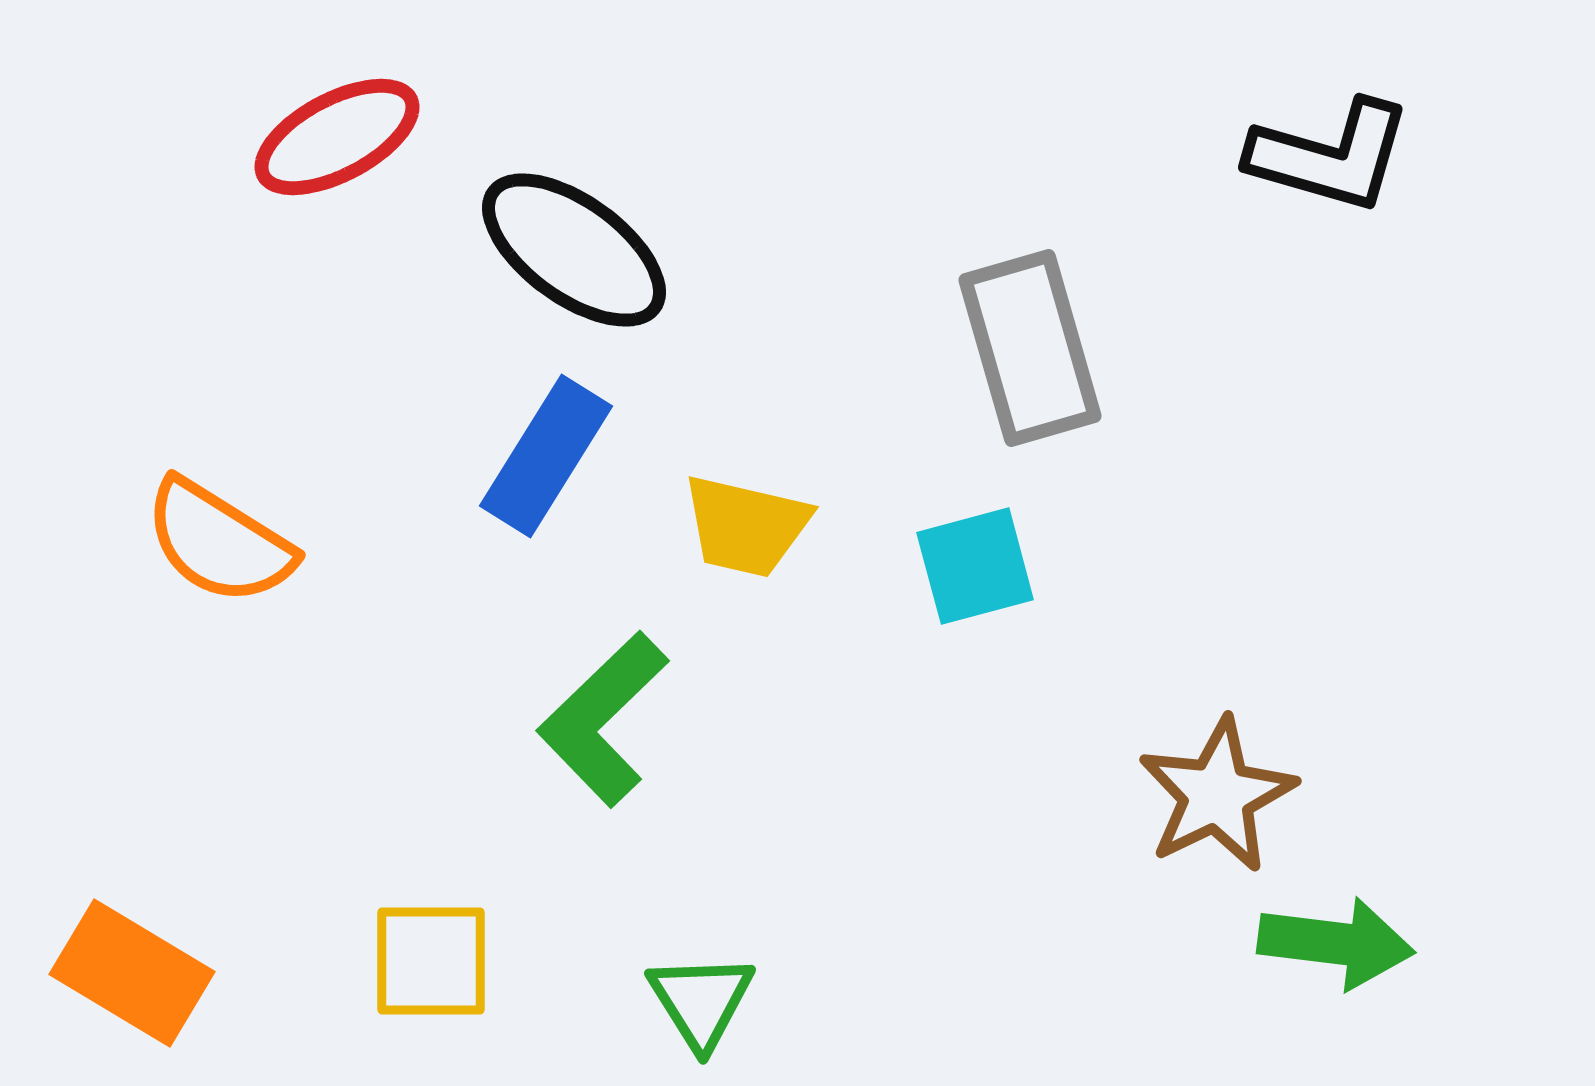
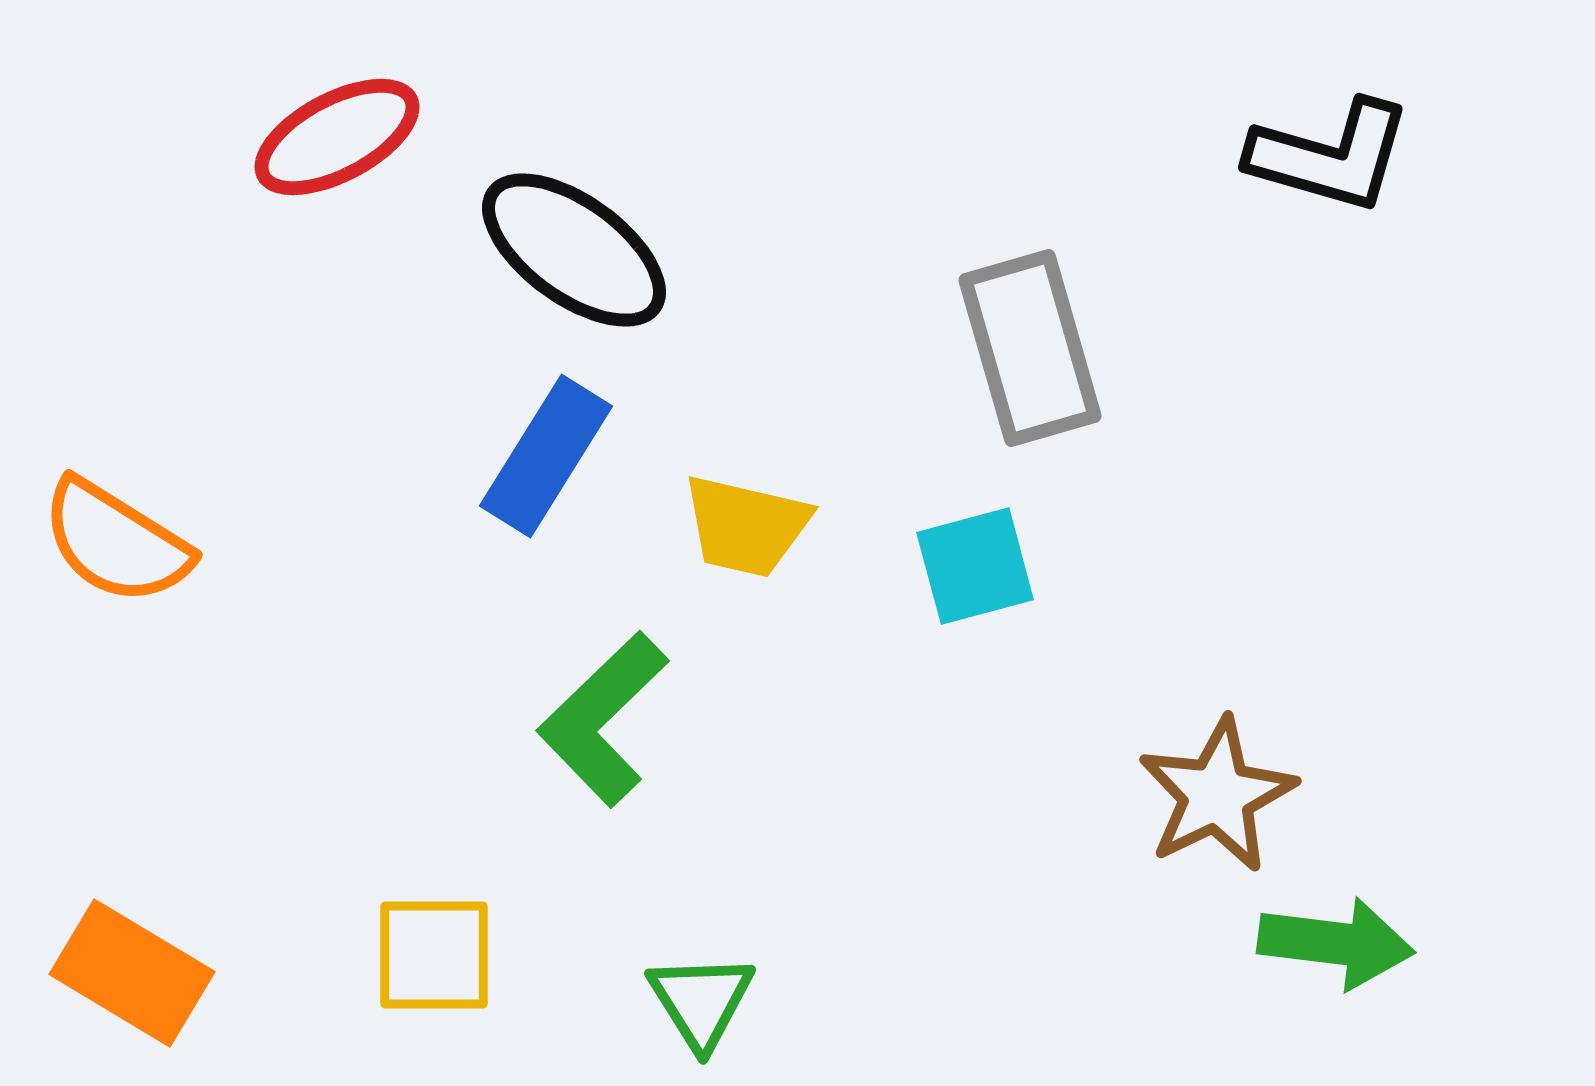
orange semicircle: moved 103 px left
yellow square: moved 3 px right, 6 px up
